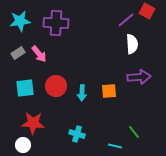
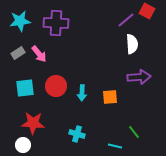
orange square: moved 1 px right, 6 px down
